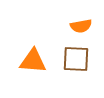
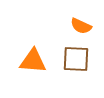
orange semicircle: rotated 35 degrees clockwise
